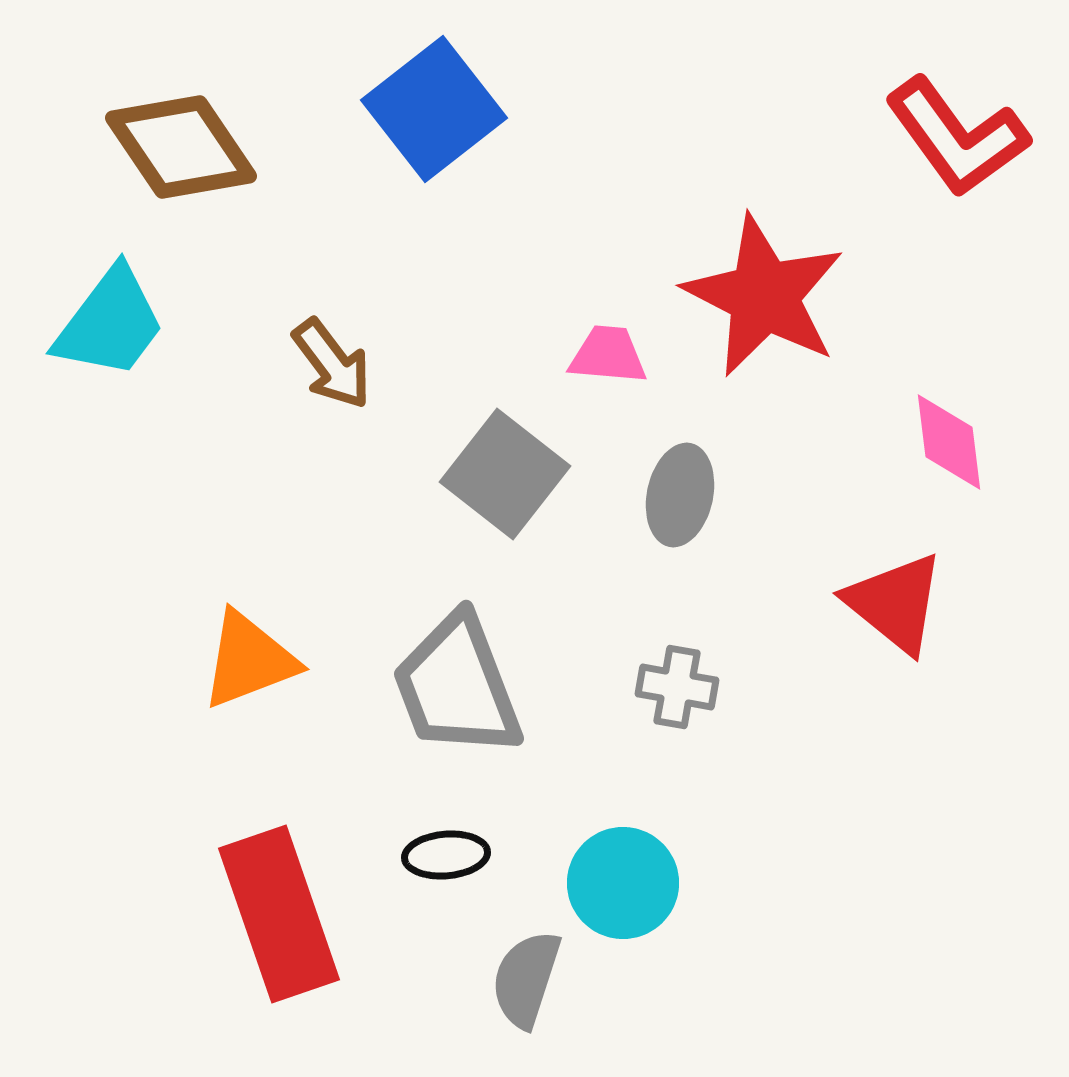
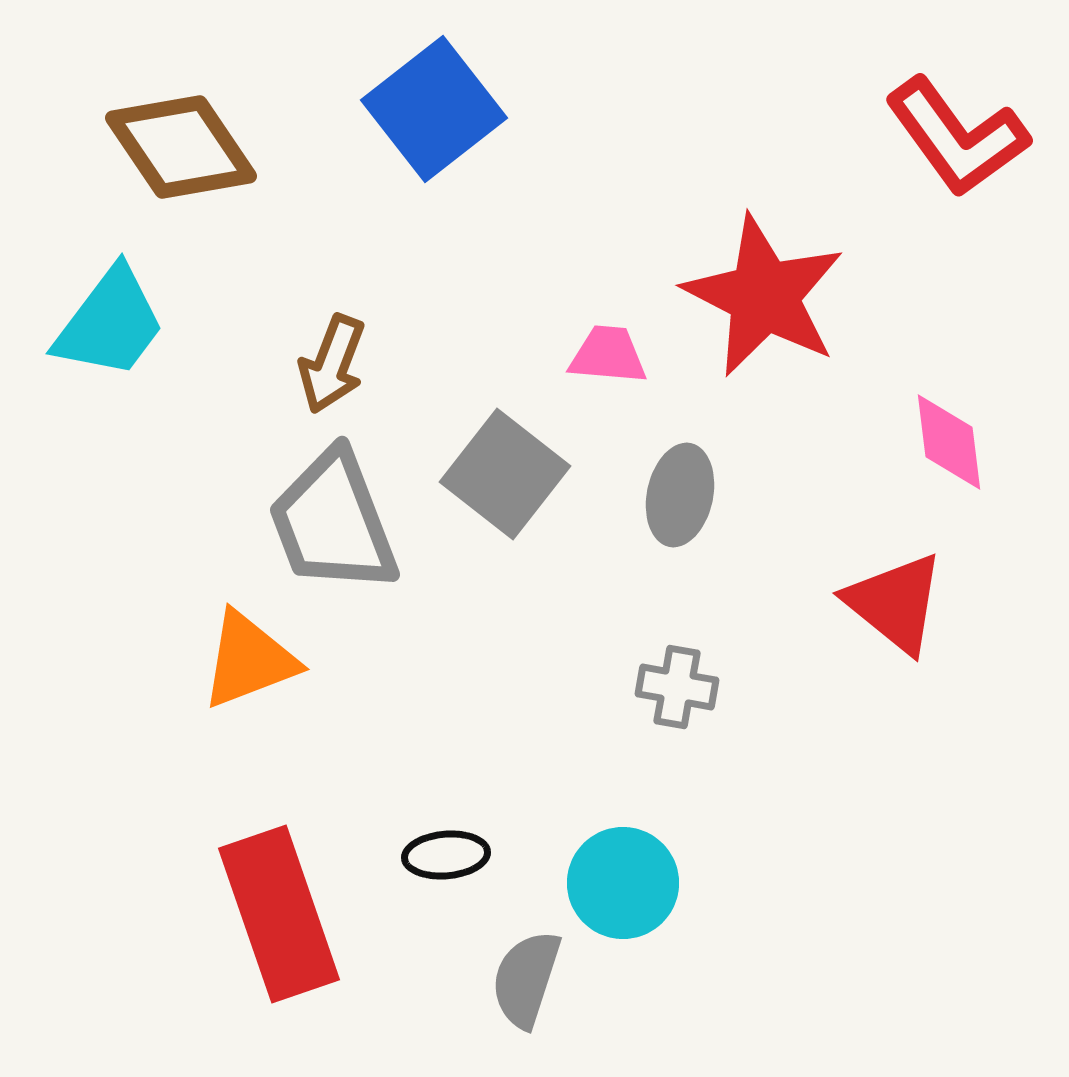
brown arrow: rotated 58 degrees clockwise
gray trapezoid: moved 124 px left, 164 px up
